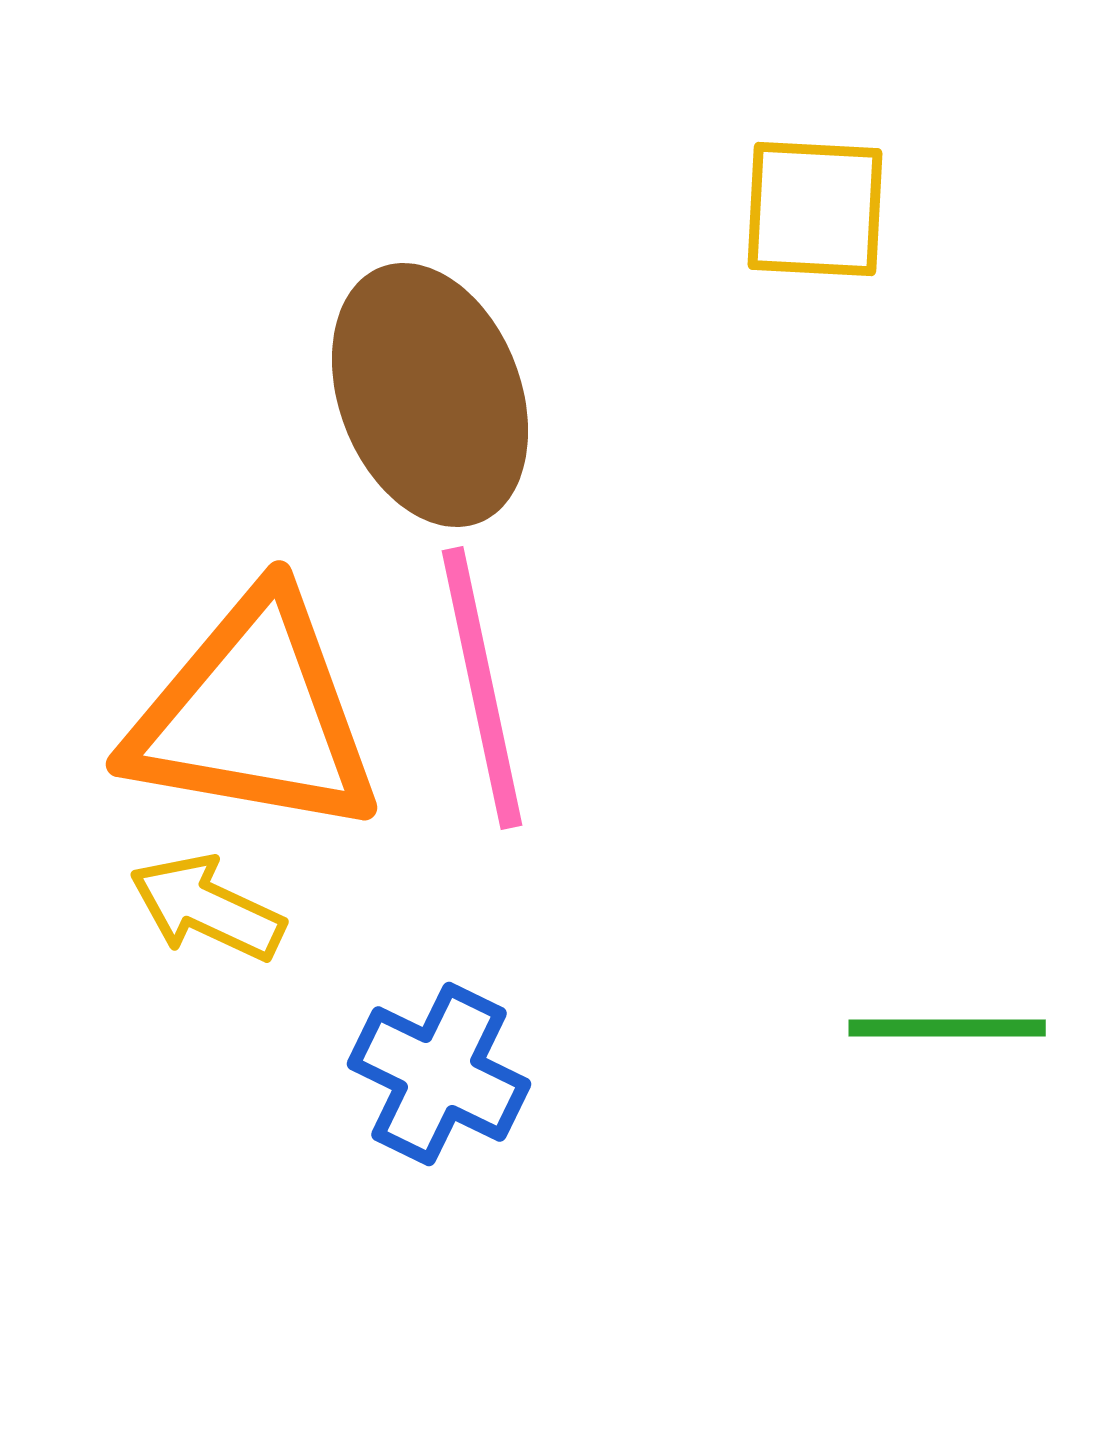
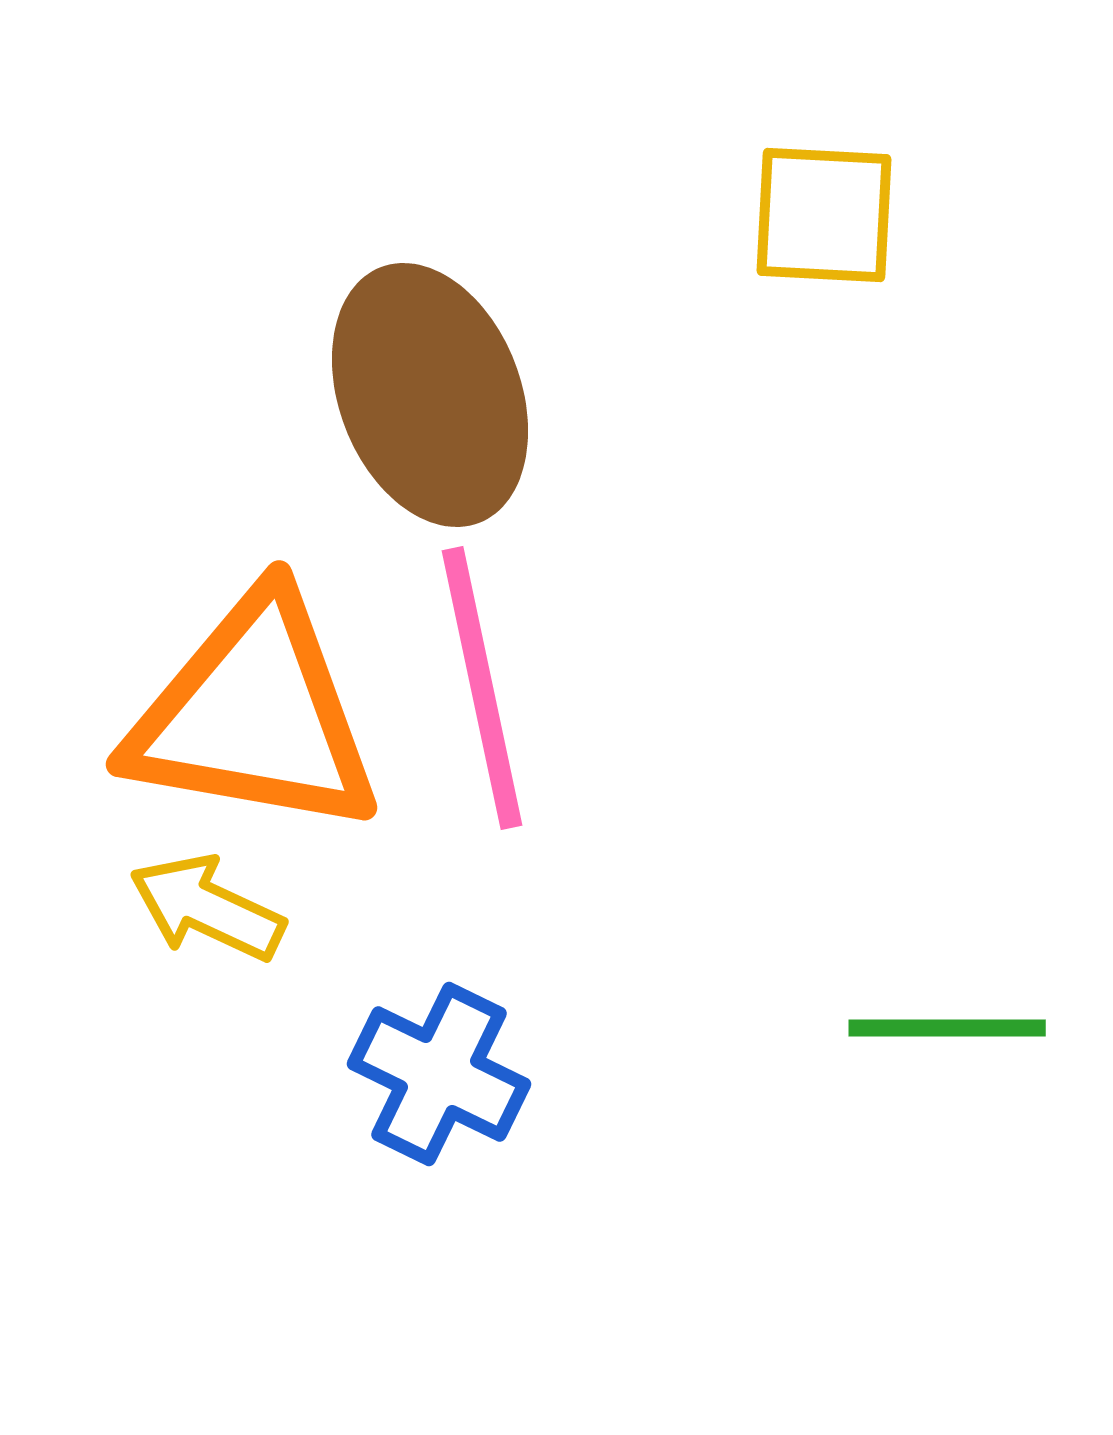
yellow square: moved 9 px right, 6 px down
